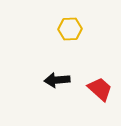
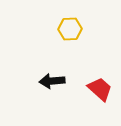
black arrow: moved 5 px left, 1 px down
